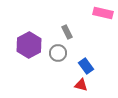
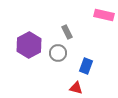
pink rectangle: moved 1 px right, 2 px down
blue rectangle: rotated 56 degrees clockwise
red triangle: moved 5 px left, 3 px down
